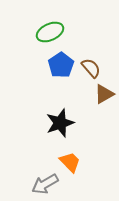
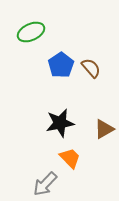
green ellipse: moved 19 px left
brown triangle: moved 35 px down
black star: rotated 8 degrees clockwise
orange trapezoid: moved 4 px up
gray arrow: rotated 16 degrees counterclockwise
